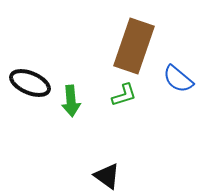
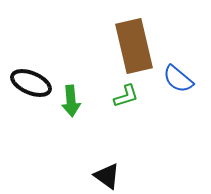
brown rectangle: rotated 32 degrees counterclockwise
black ellipse: moved 1 px right
green L-shape: moved 2 px right, 1 px down
